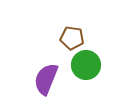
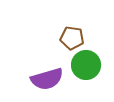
purple semicircle: moved 1 px right; rotated 128 degrees counterclockwise
